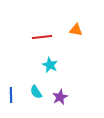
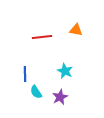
cyan star: moved 15 px right, 6 px down
blue line: moved 14 px right, 21 px up
